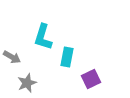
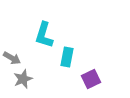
cyan L-shape: moved 1 px right, 2 px up
gray arrow: moved 1 px down
gray star: moved 4 px left, 4 px up
